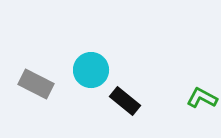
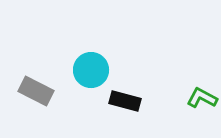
gray rectangle: moved 7 px down
black rectangle: rotated 24 degrees counterclockwise
